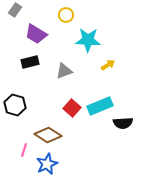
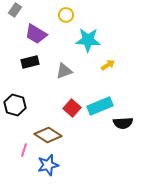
blue star: moved 1 px right, 1 px down; rotated 10 degrees clockwise
